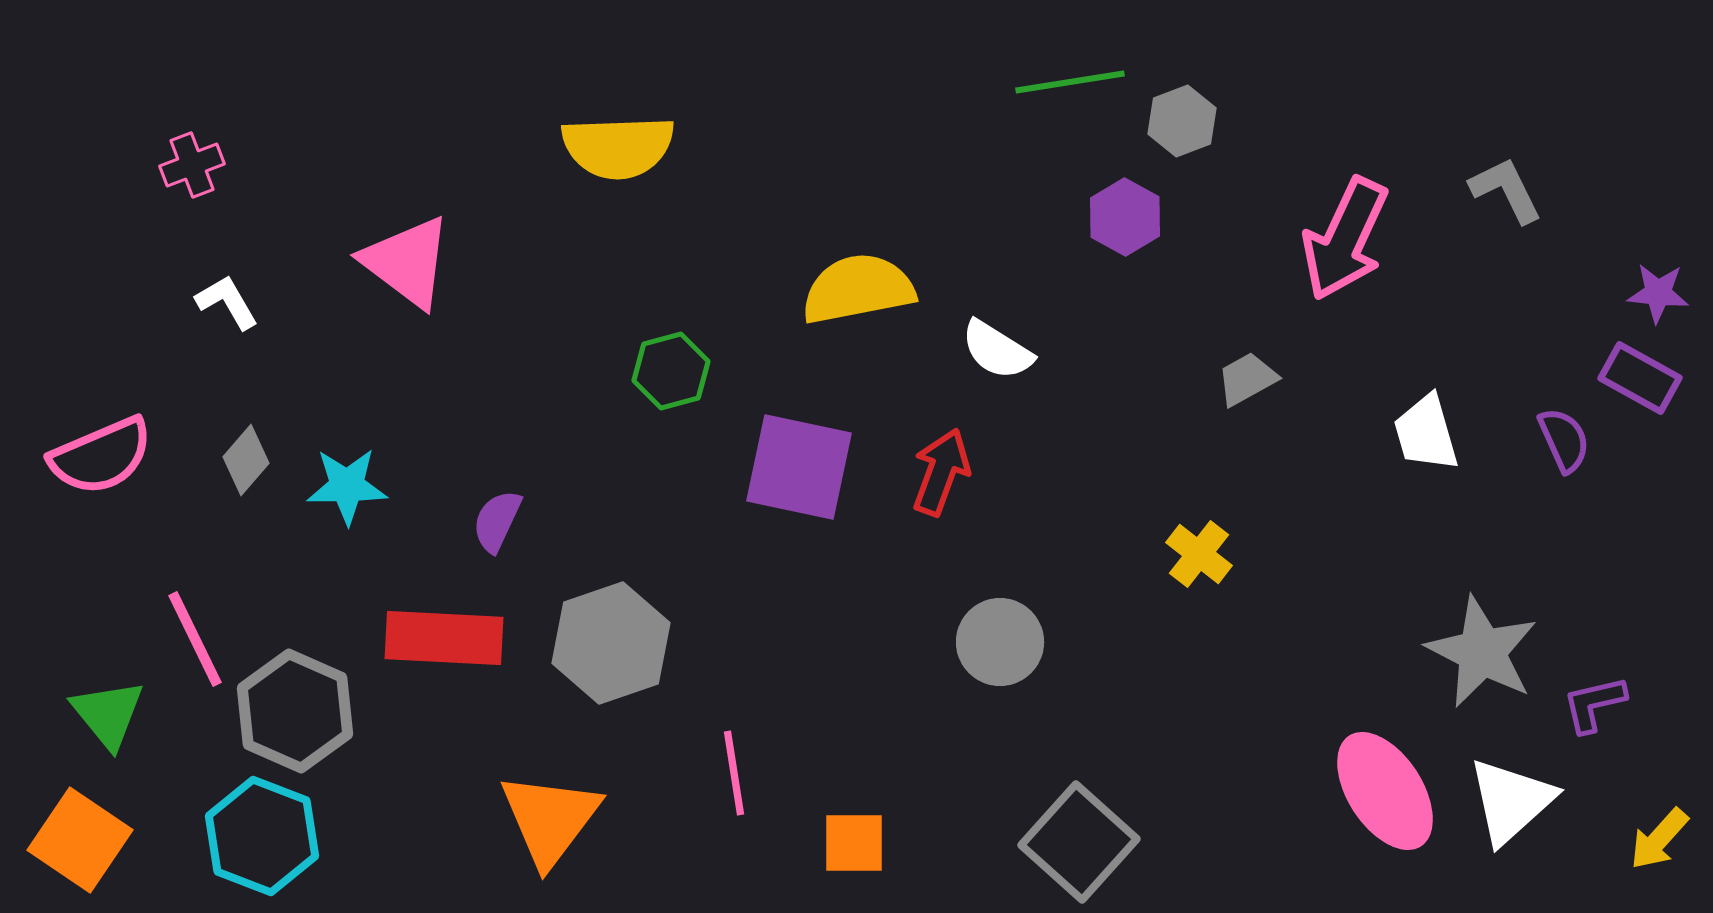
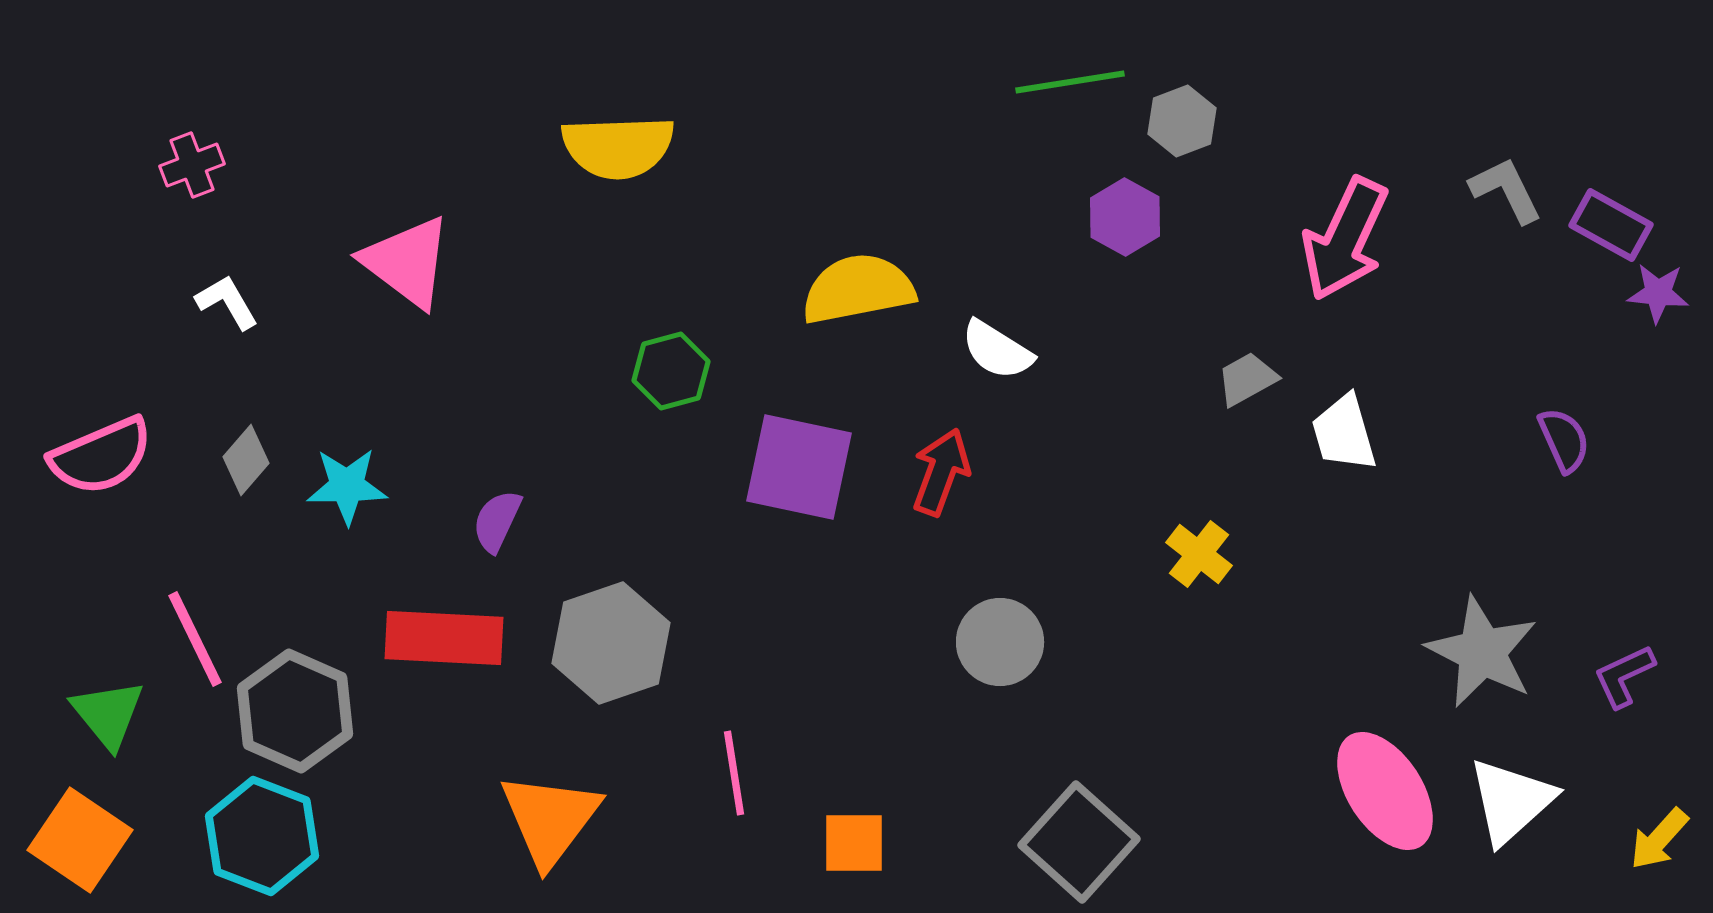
purple rectangle at (1640, 378): moved 29 px left, 153 px up
white trapezoid at (1426, 433): moved 82 px left
purple L-shape at (1594, 704): moved 30 px right, 28 px up; rotated 12 degrees counterclockwise
